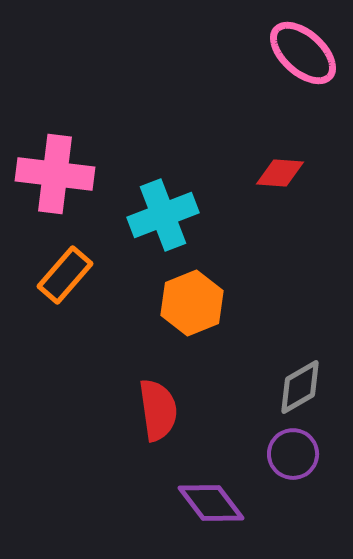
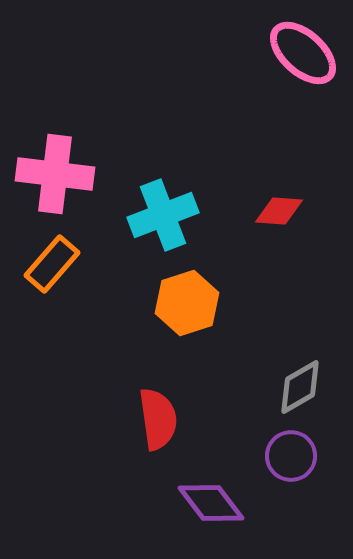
red diamond: moved 1 px left, 38 px down
orange rectangle: moved 13 px left, 11 px up
orange hexagon: moved 5 px left; rotated 4 degrees clockwise
red semicircle: moved 9 px down
purple circle: moved 2 px left, 2 px down
